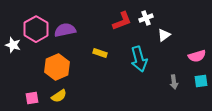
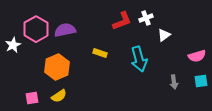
white star: rotated 28 degrees clockwise
